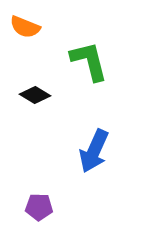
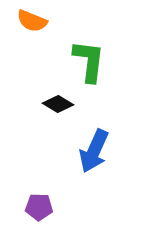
orange semicircle: moved 7 px right, 6 px up
green L-shape: rotated 21 degrees clockwise
black diamond: moved 23 px right, 9 px down
